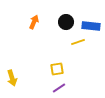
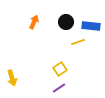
yellow square: moved 3 px right; rotated 24 degrees counterclockwise
